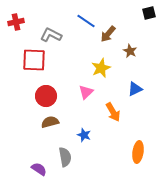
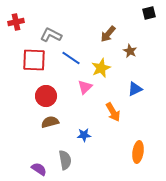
blue line: moved 15 px left, 37 px down
pink triangle: moved 1 px left, 5 px up
blue star: rotated 24 degrees counterclockwise
gray semicircle: moved 3 px down
